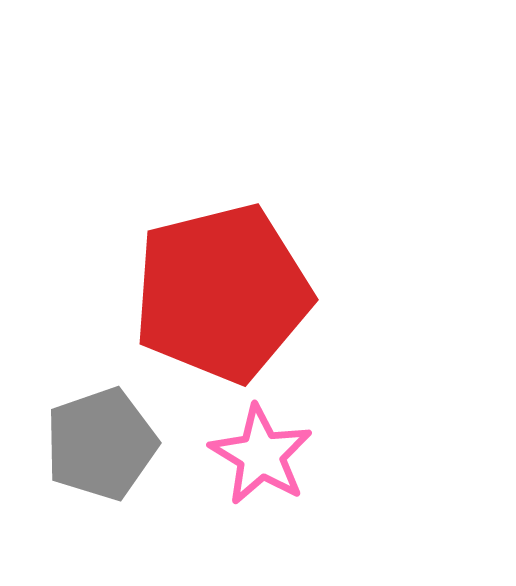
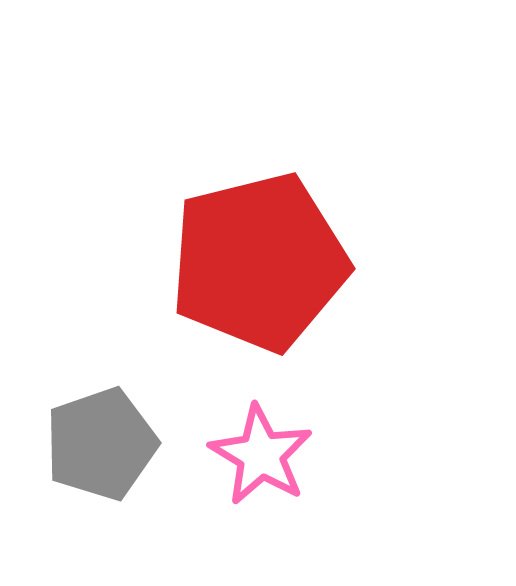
red pentagon: moved 37 px right, 31 px up
